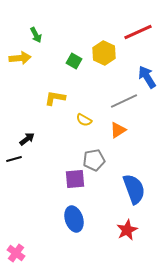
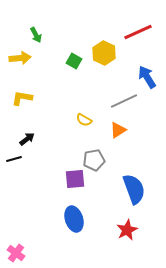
yellow L-shape: moved 33 px left
